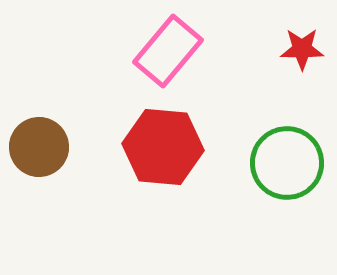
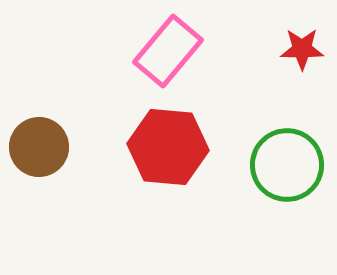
red hexagon: moved 5 px right
green circle: moved 2 px down
